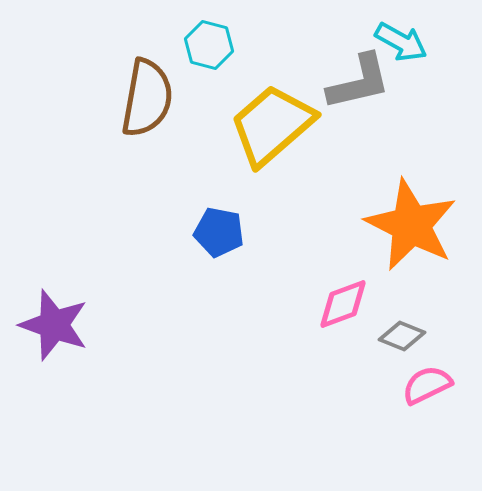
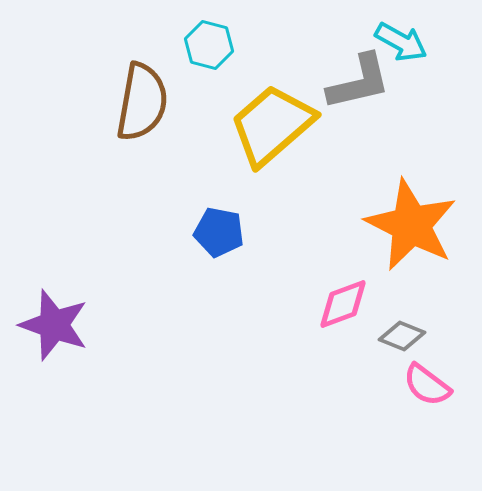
brown semicircle: moved 5 px left, 4 px down
pink semicircle: rotated 117 degrees counterclockwise
